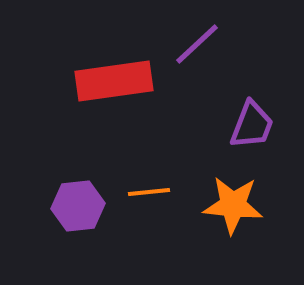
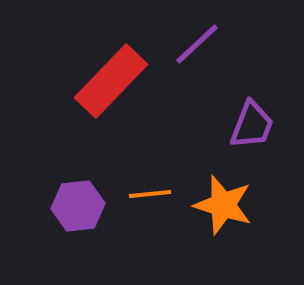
red rectangle: moved 3 px left; rotated 38 degrees counterclockwise
orange line: moved 1 px right, 2 px down
orange star: moved 10 px left; rotated 12 degrees clockwise
